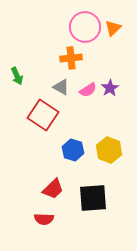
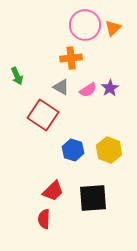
pink circle: moved 2 px up
red trapezoid: moved 2 px down
red semicircle: rotated 90 degrees clockwise
